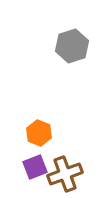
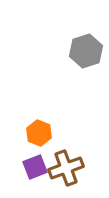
gray hexagon: moved 14 px right, 5 px down
brown cross: moved 1 px right, 6 px up
